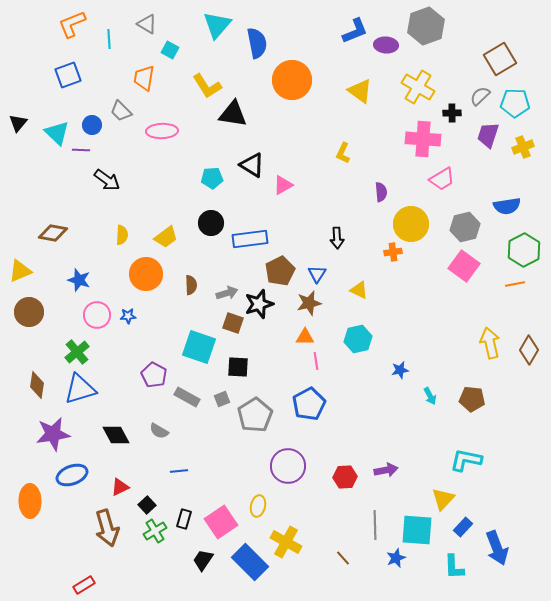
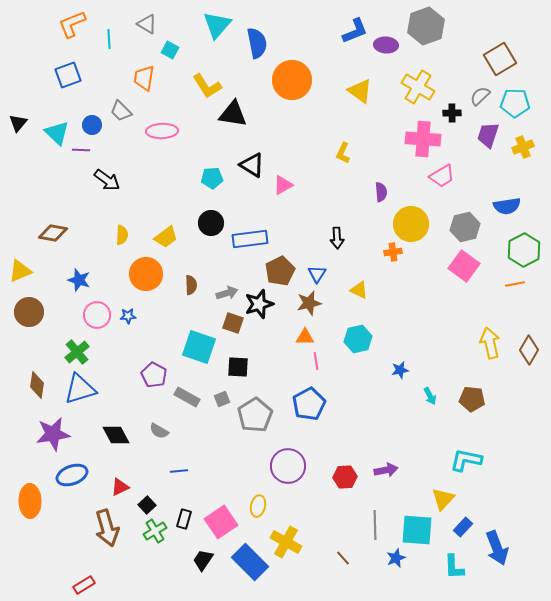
pink trapezoid at (442, 179): moved 3 px up
